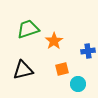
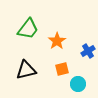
green trapezoid: rotated 145 degrees clockwise
orange star: moved 3 px right
blue cross: rotated 24 degrees counterclockwise
black triangle: moved 3 px right
